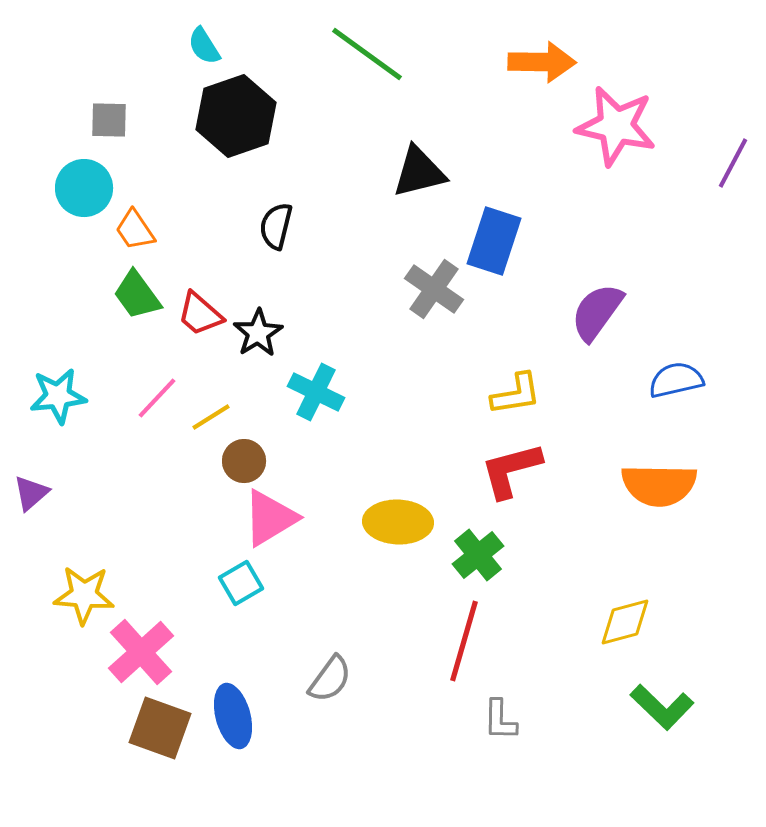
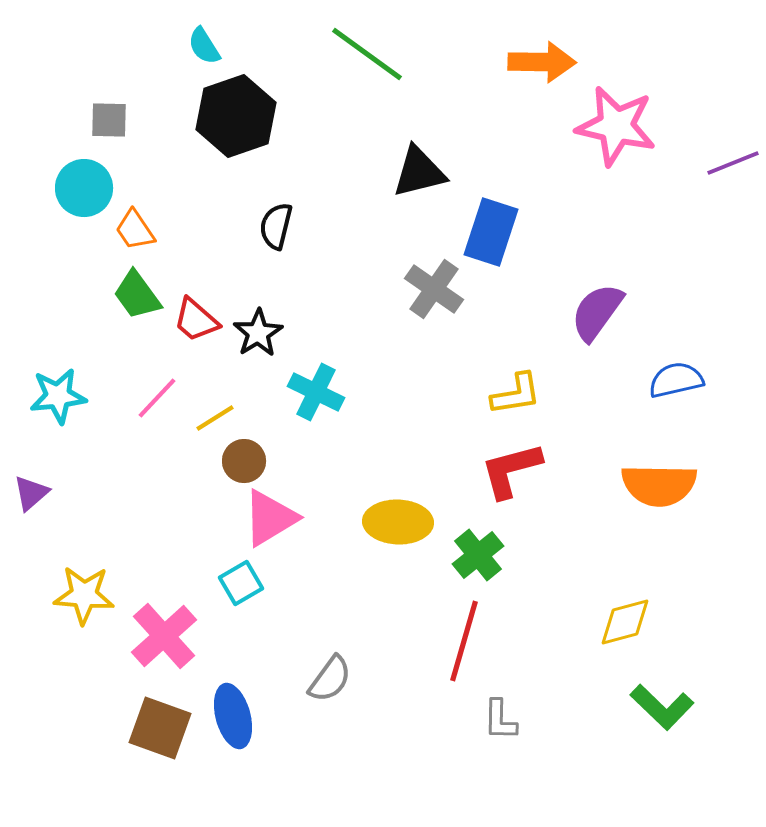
purple line: rotated 40 degrees clockwise
blue rectangle: moved 3 px left, 9 px up
red trapezoid: moved 4 px left, 6 px down
yellow line: moved 4 px right, 1 px down
pink cross: moved 23 px right, 16 px up
